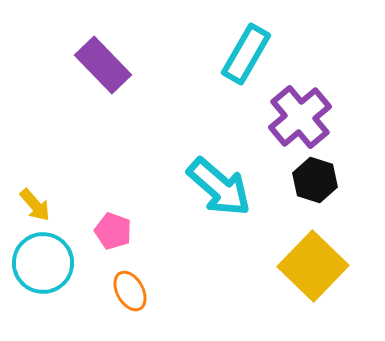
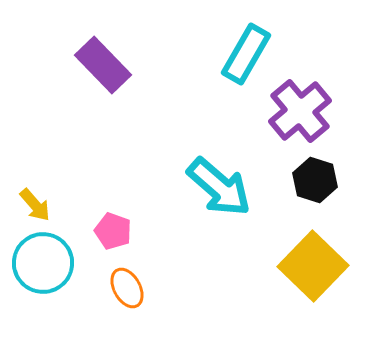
purple cross: moved 6 px up
orange ellipse: moved 3 px left, 3 px up
